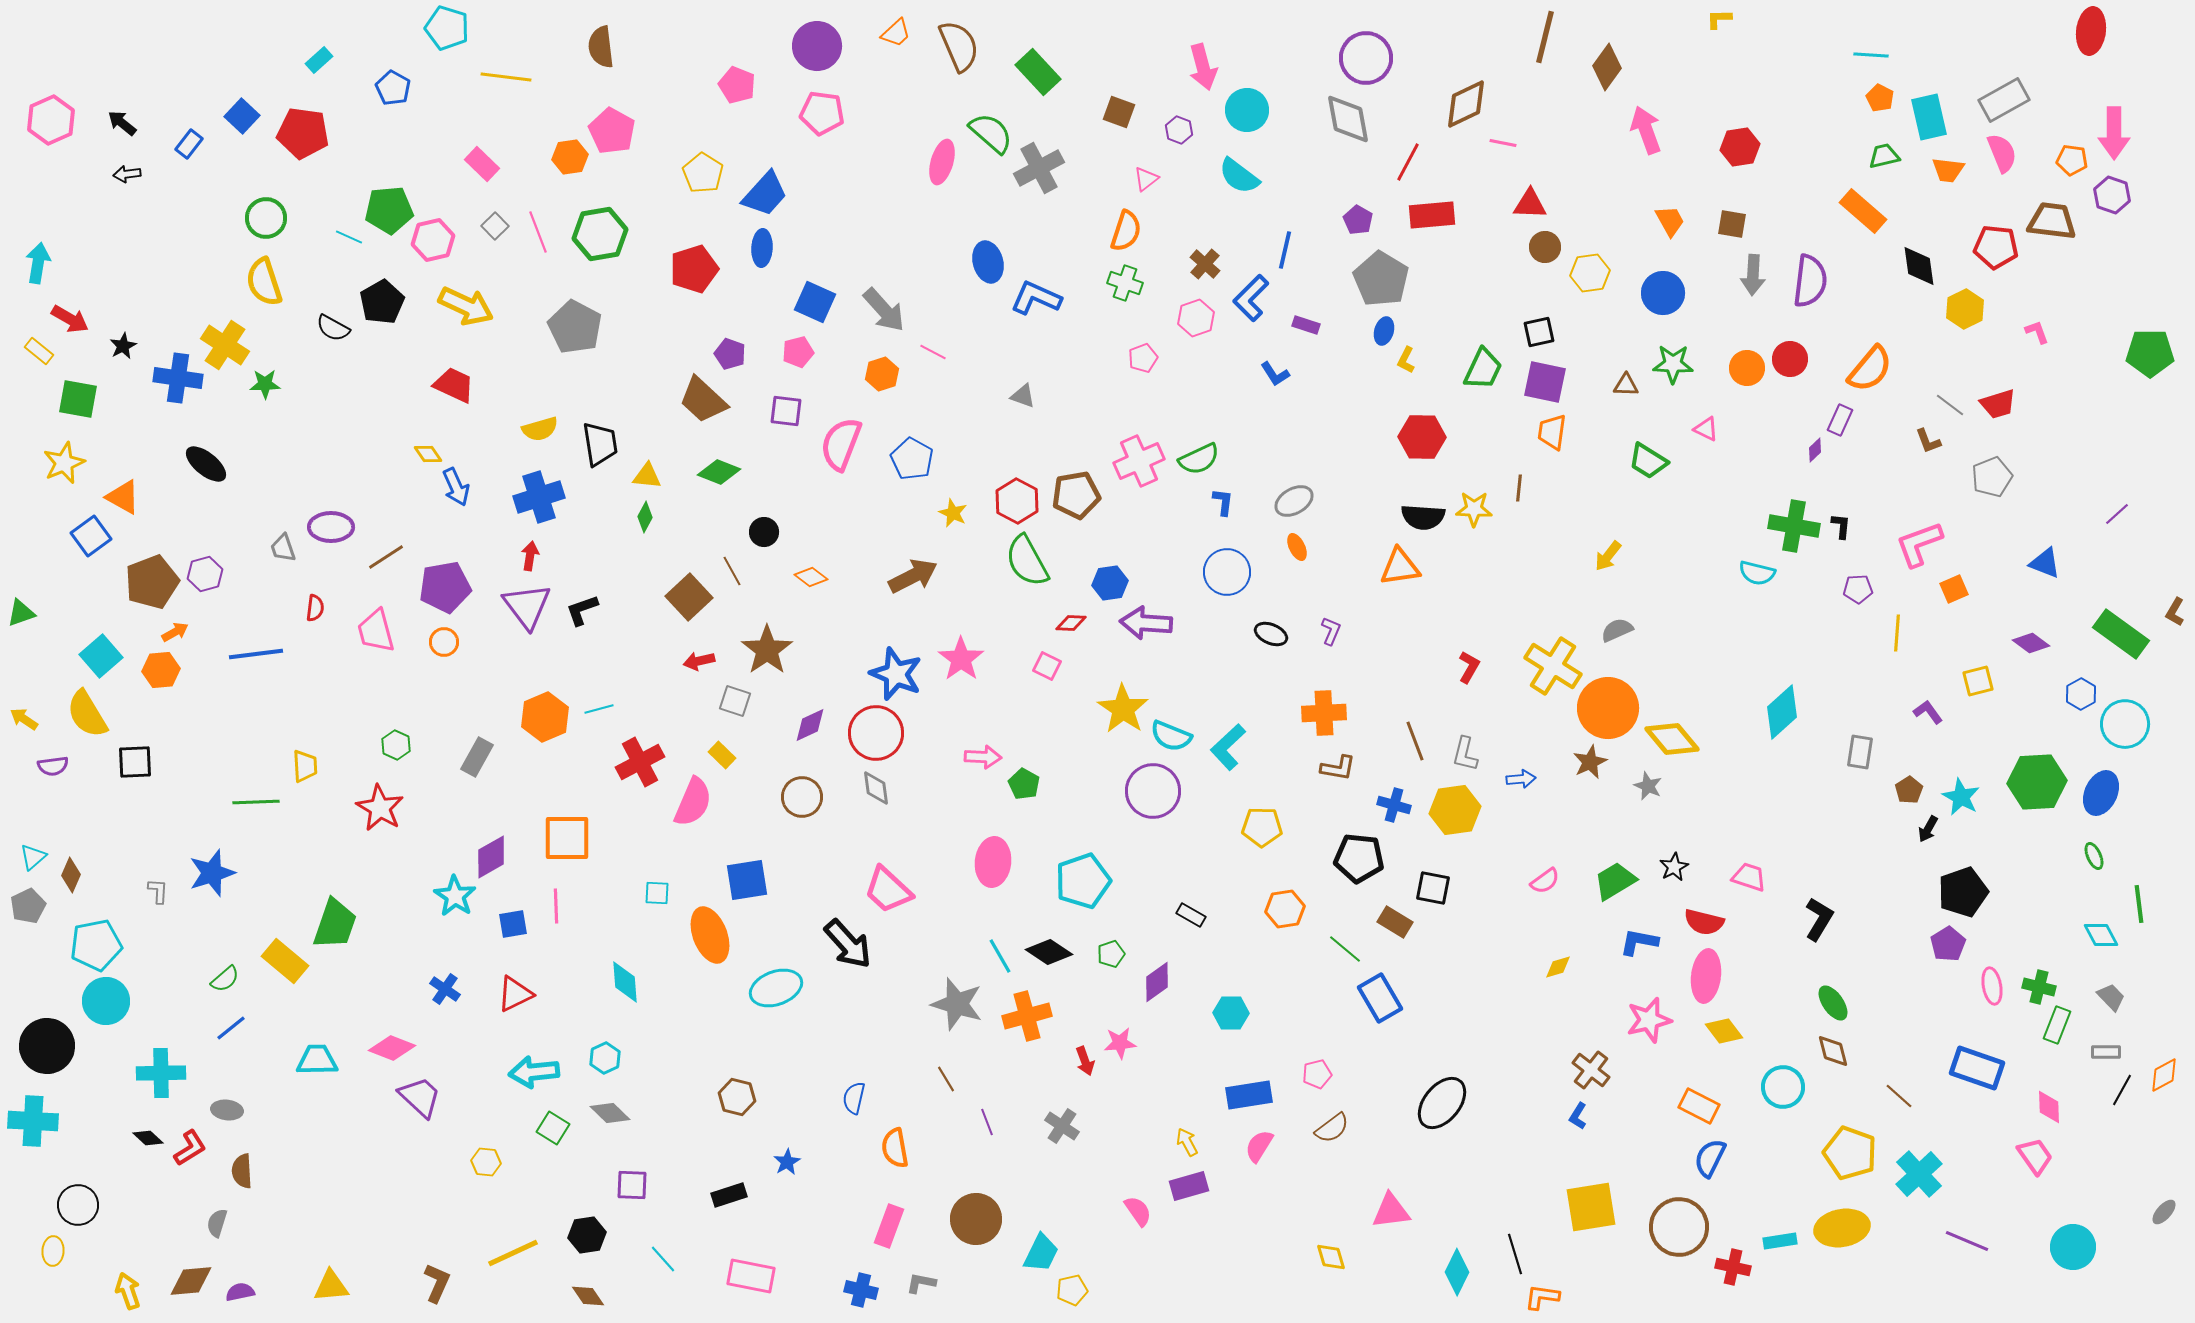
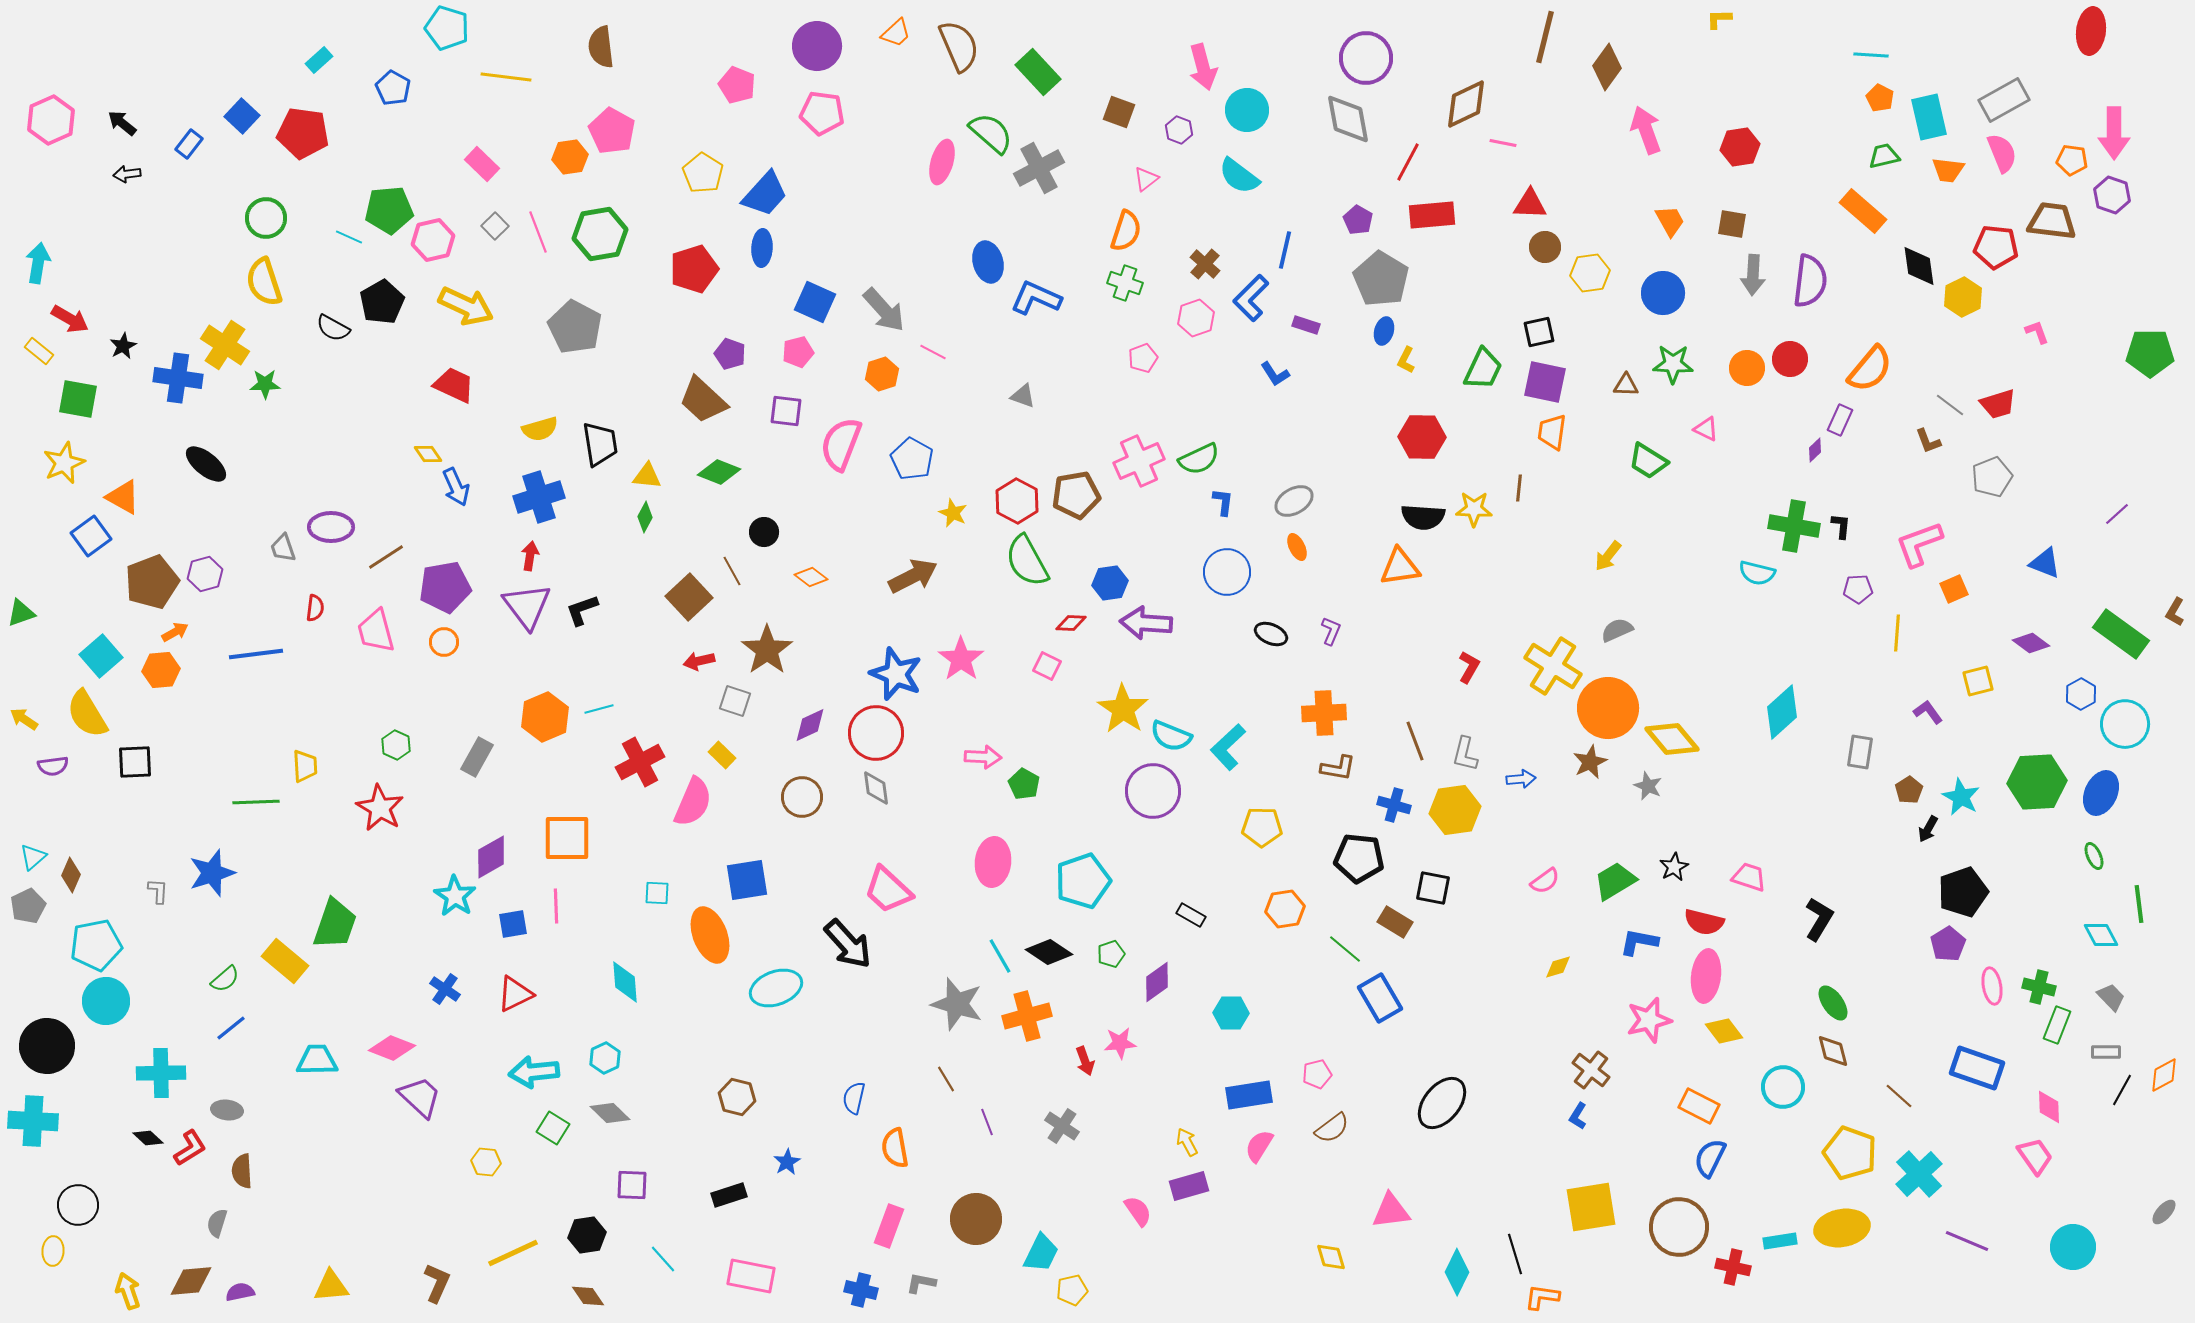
yellow hexagon at (1965, 309): moved 2 px left, 12 px up
